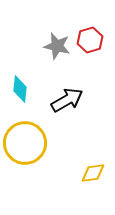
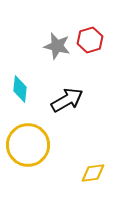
yellow circle: moved 3 px right, 2 px down
